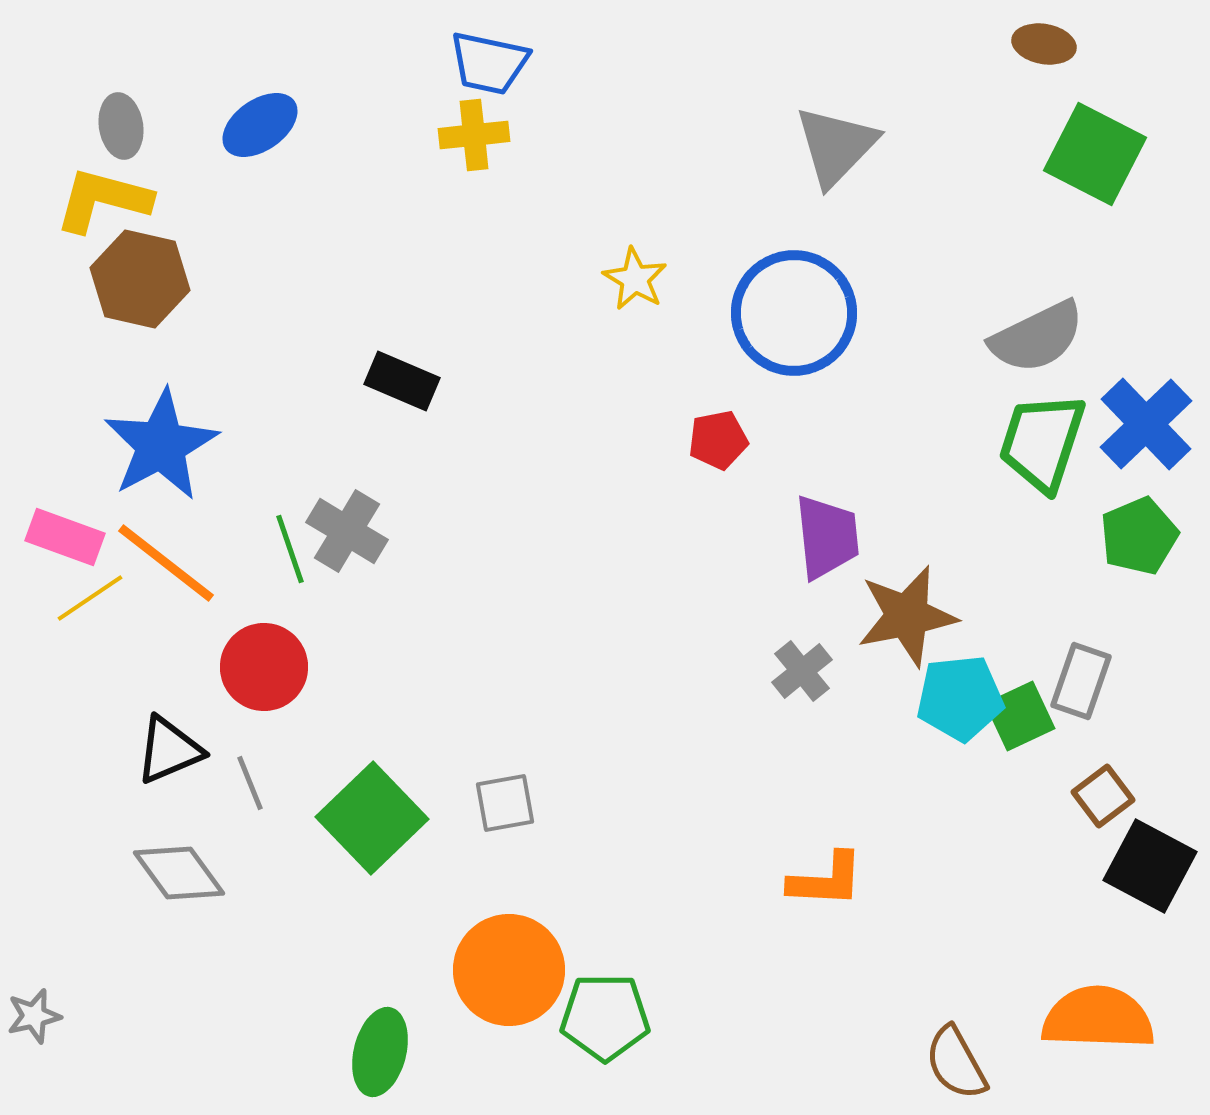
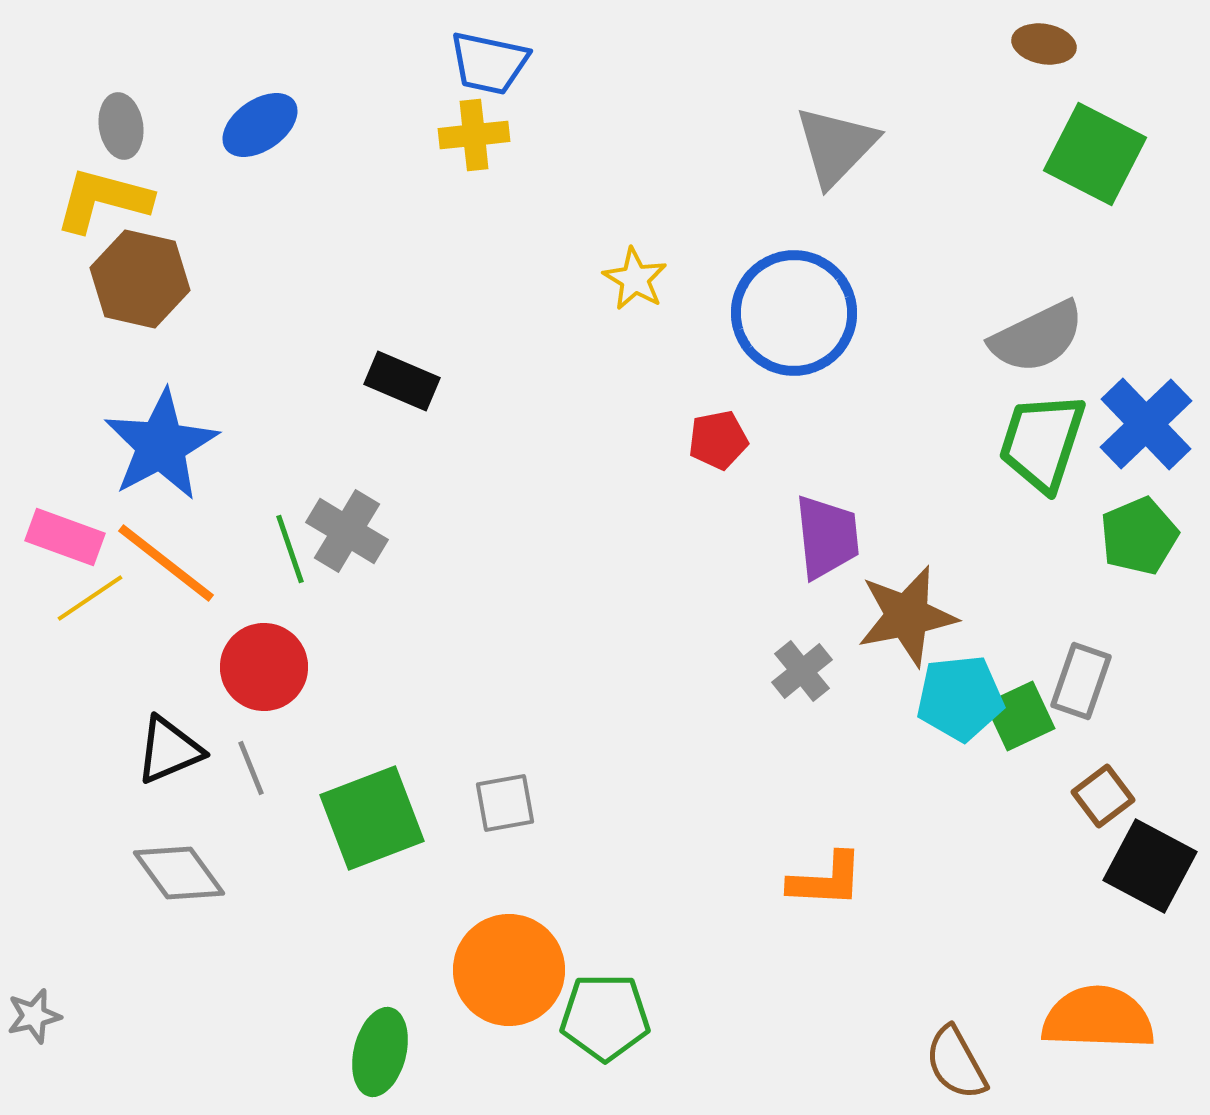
gray line at (250, 783): moved 1 px right, 15 px up
green square at (372, 818): rotated 23 degrees clockwise
